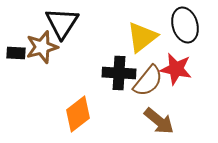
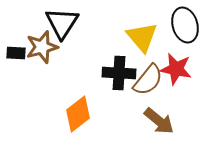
yellow triangle: rotated 32 degrees counterclockwise
brown semicircle: moved 1 px up
